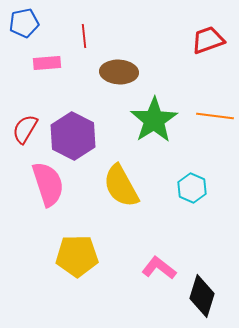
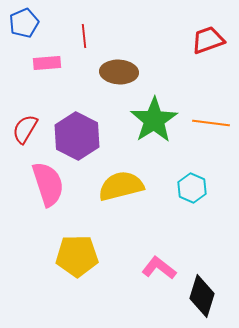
blue pentagon: rotated 12 degrees counterclockwise
orange line: moved 4 px left, 7 px down
purple hexagon: moved 4 px right
yellow semicircle: rotated 105 degrees clockwise
